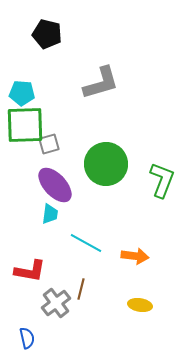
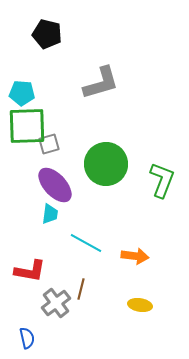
green square: moved 2 px right, 1 px down
